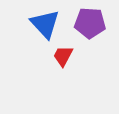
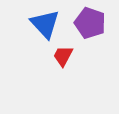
purple pentagon: rotated 16 degrees clockwise
